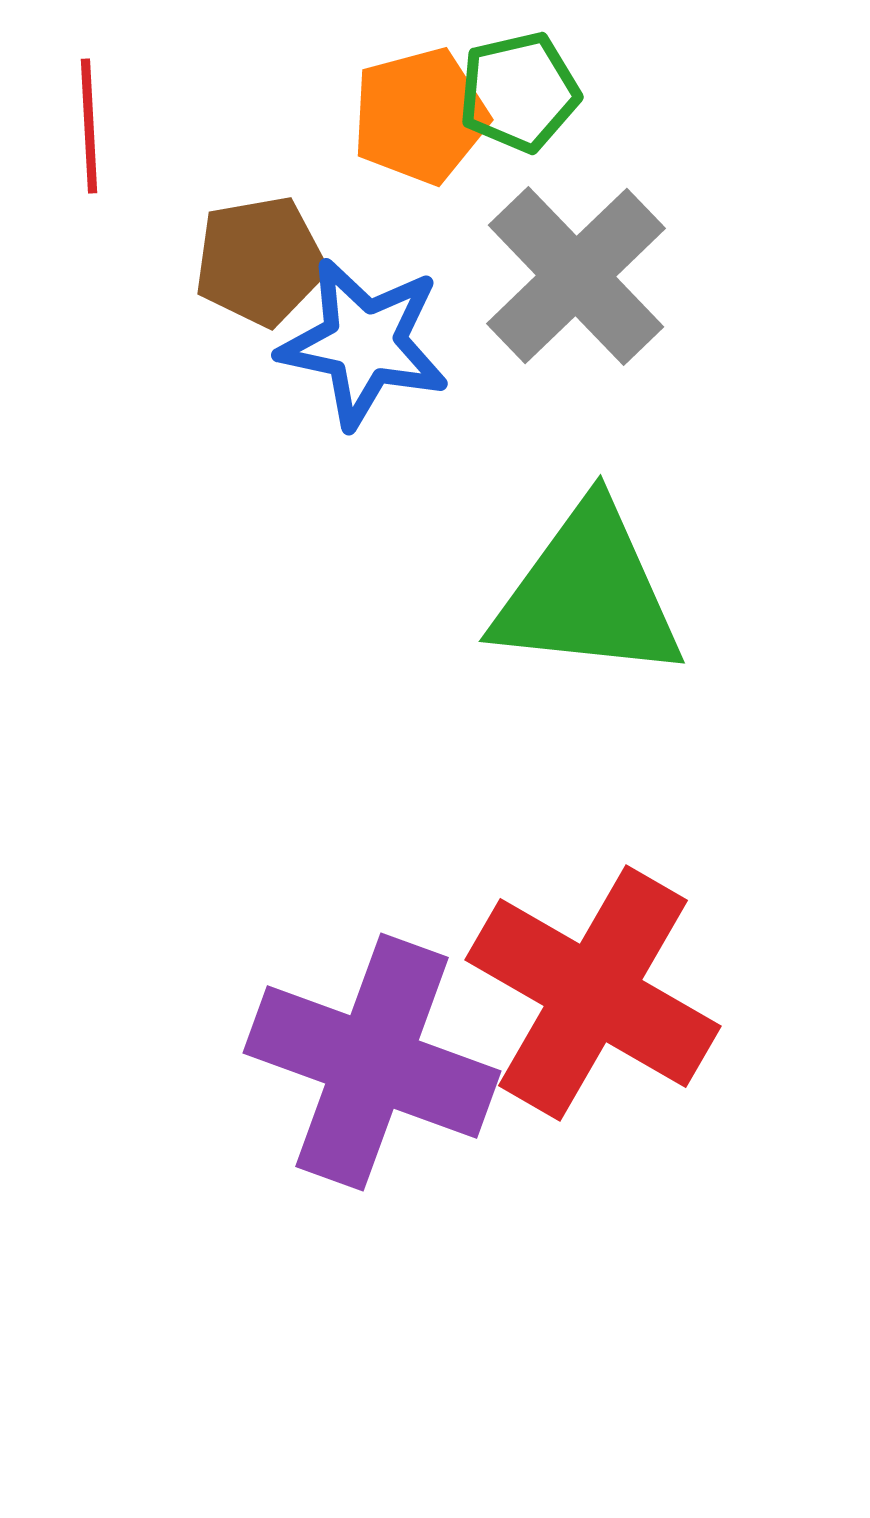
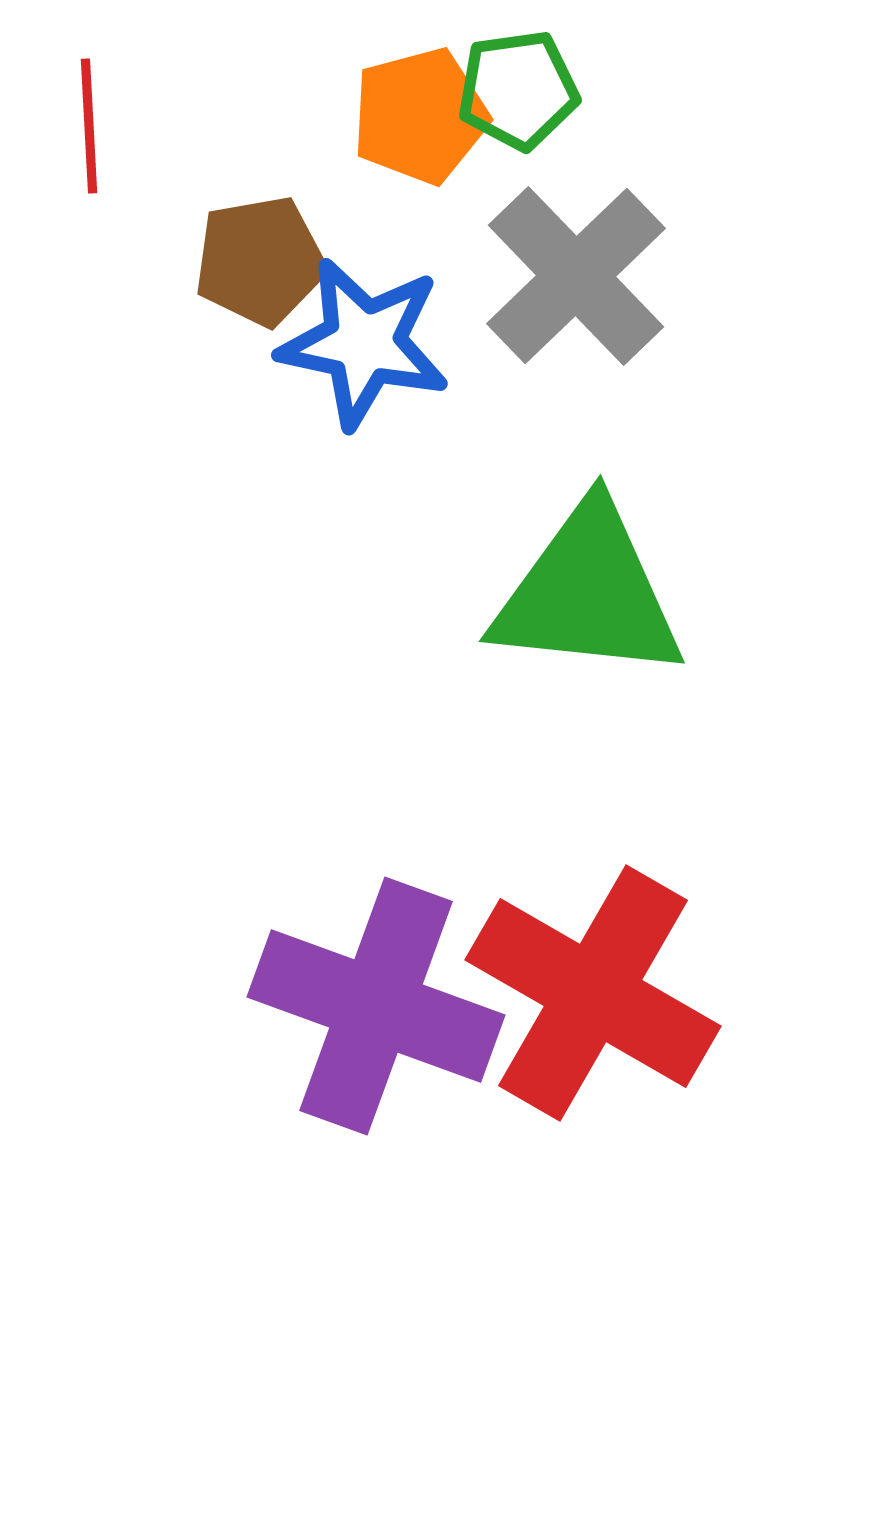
green pentagon: moved 1 px left, 2 px up; rotated 5 degrees clockwise
purple cross: moved 4 px right, 56 px up
